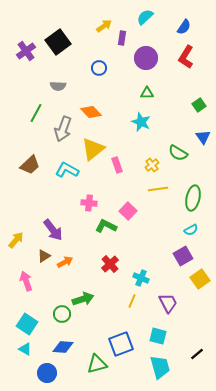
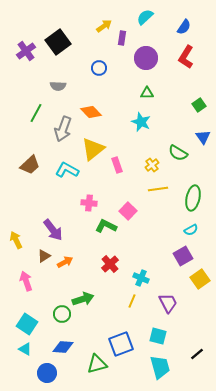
yellow arrow at (16, 240): rotated 66 degrees counterclockwise
